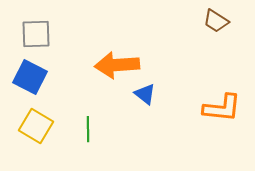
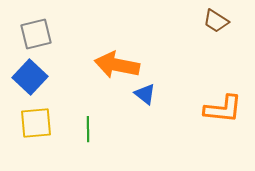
gray square: rotated 12 degrees counterclockwise
orange arrow: rotated 15 degrees clockwise
blue square: rotated 16 degrees clockwise
orange L-shape: moved 1 px right, 1 px down
yellow square: moved 3 px up; rotated 36 degrees counterclockwise
